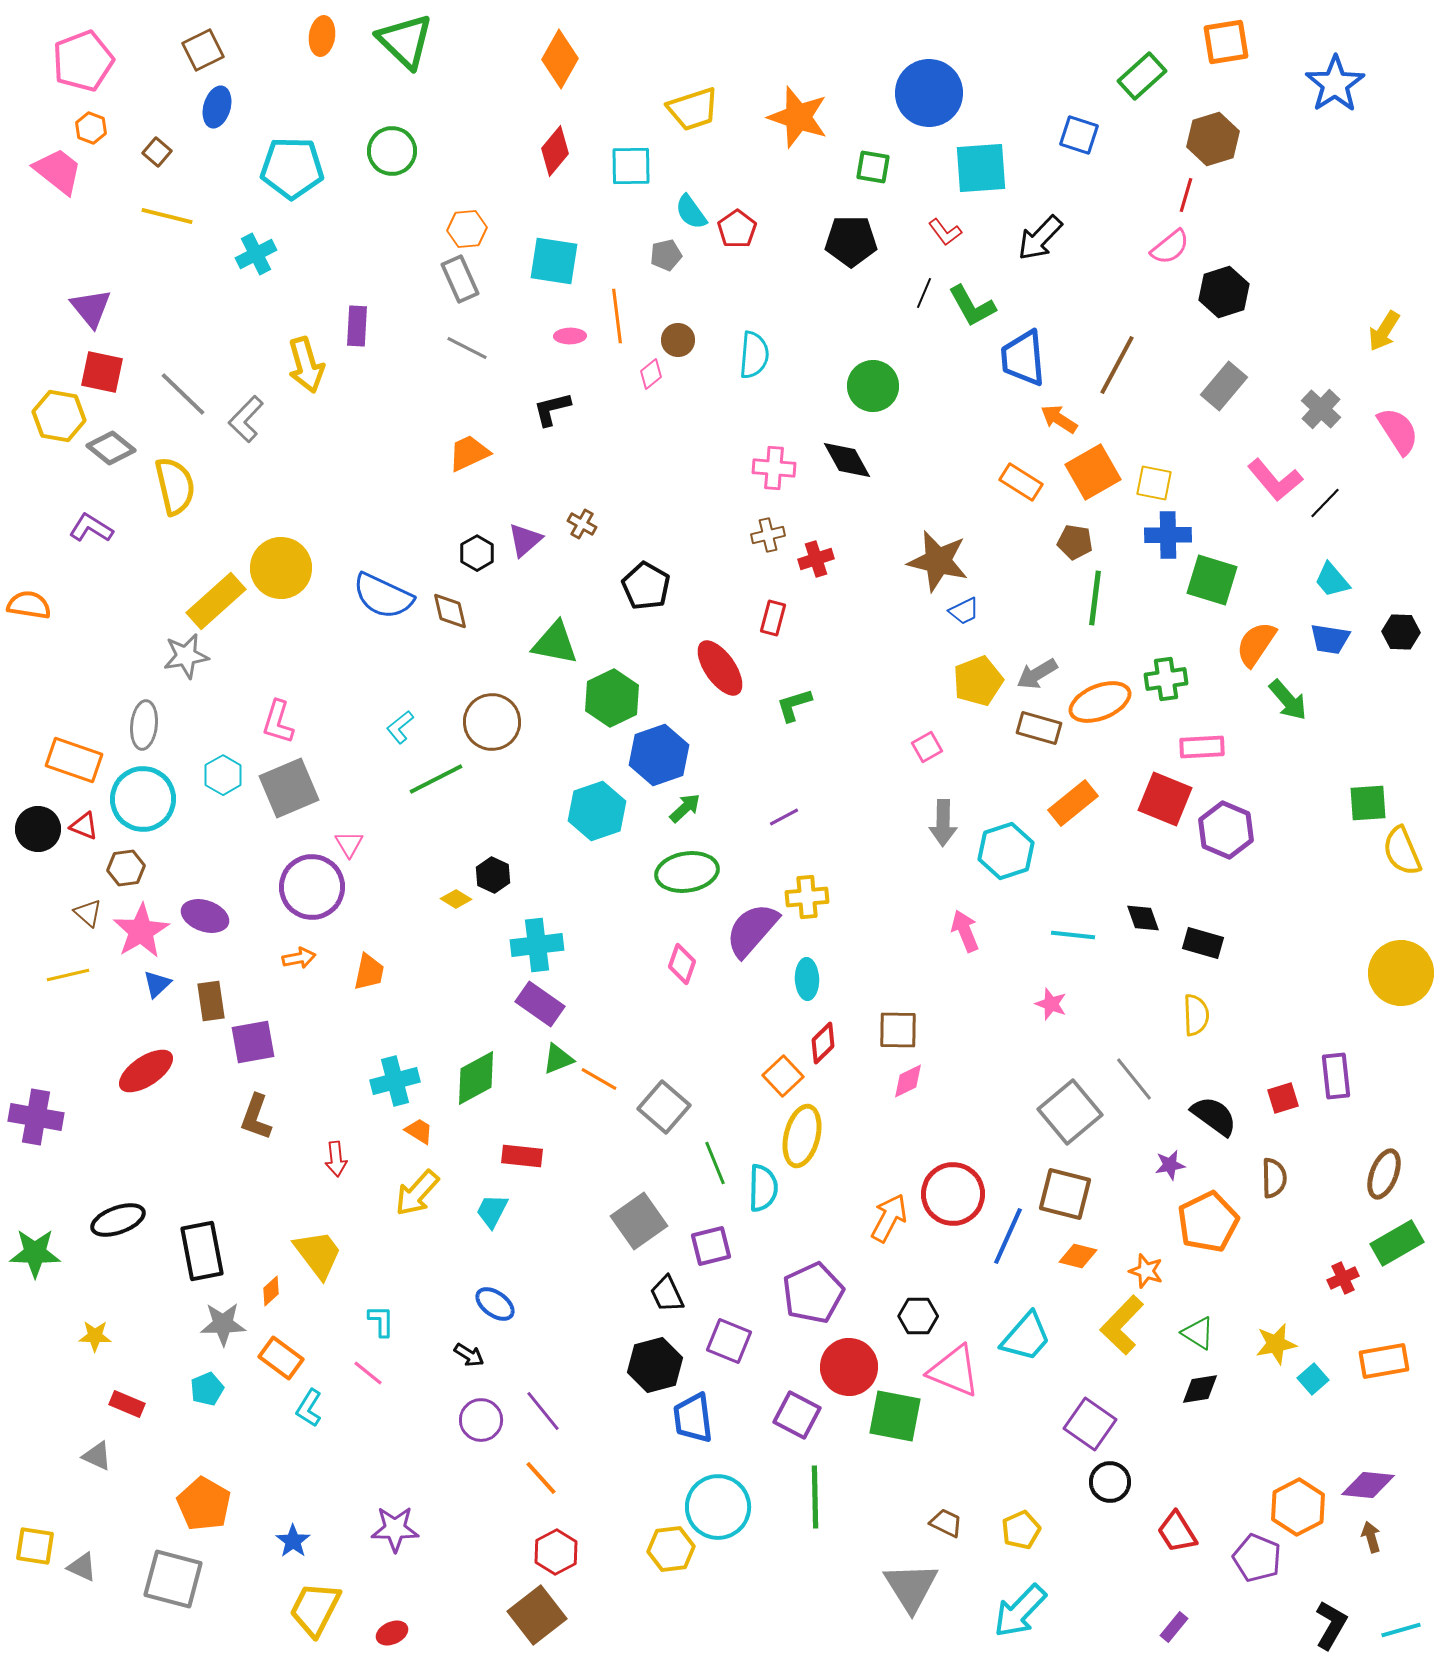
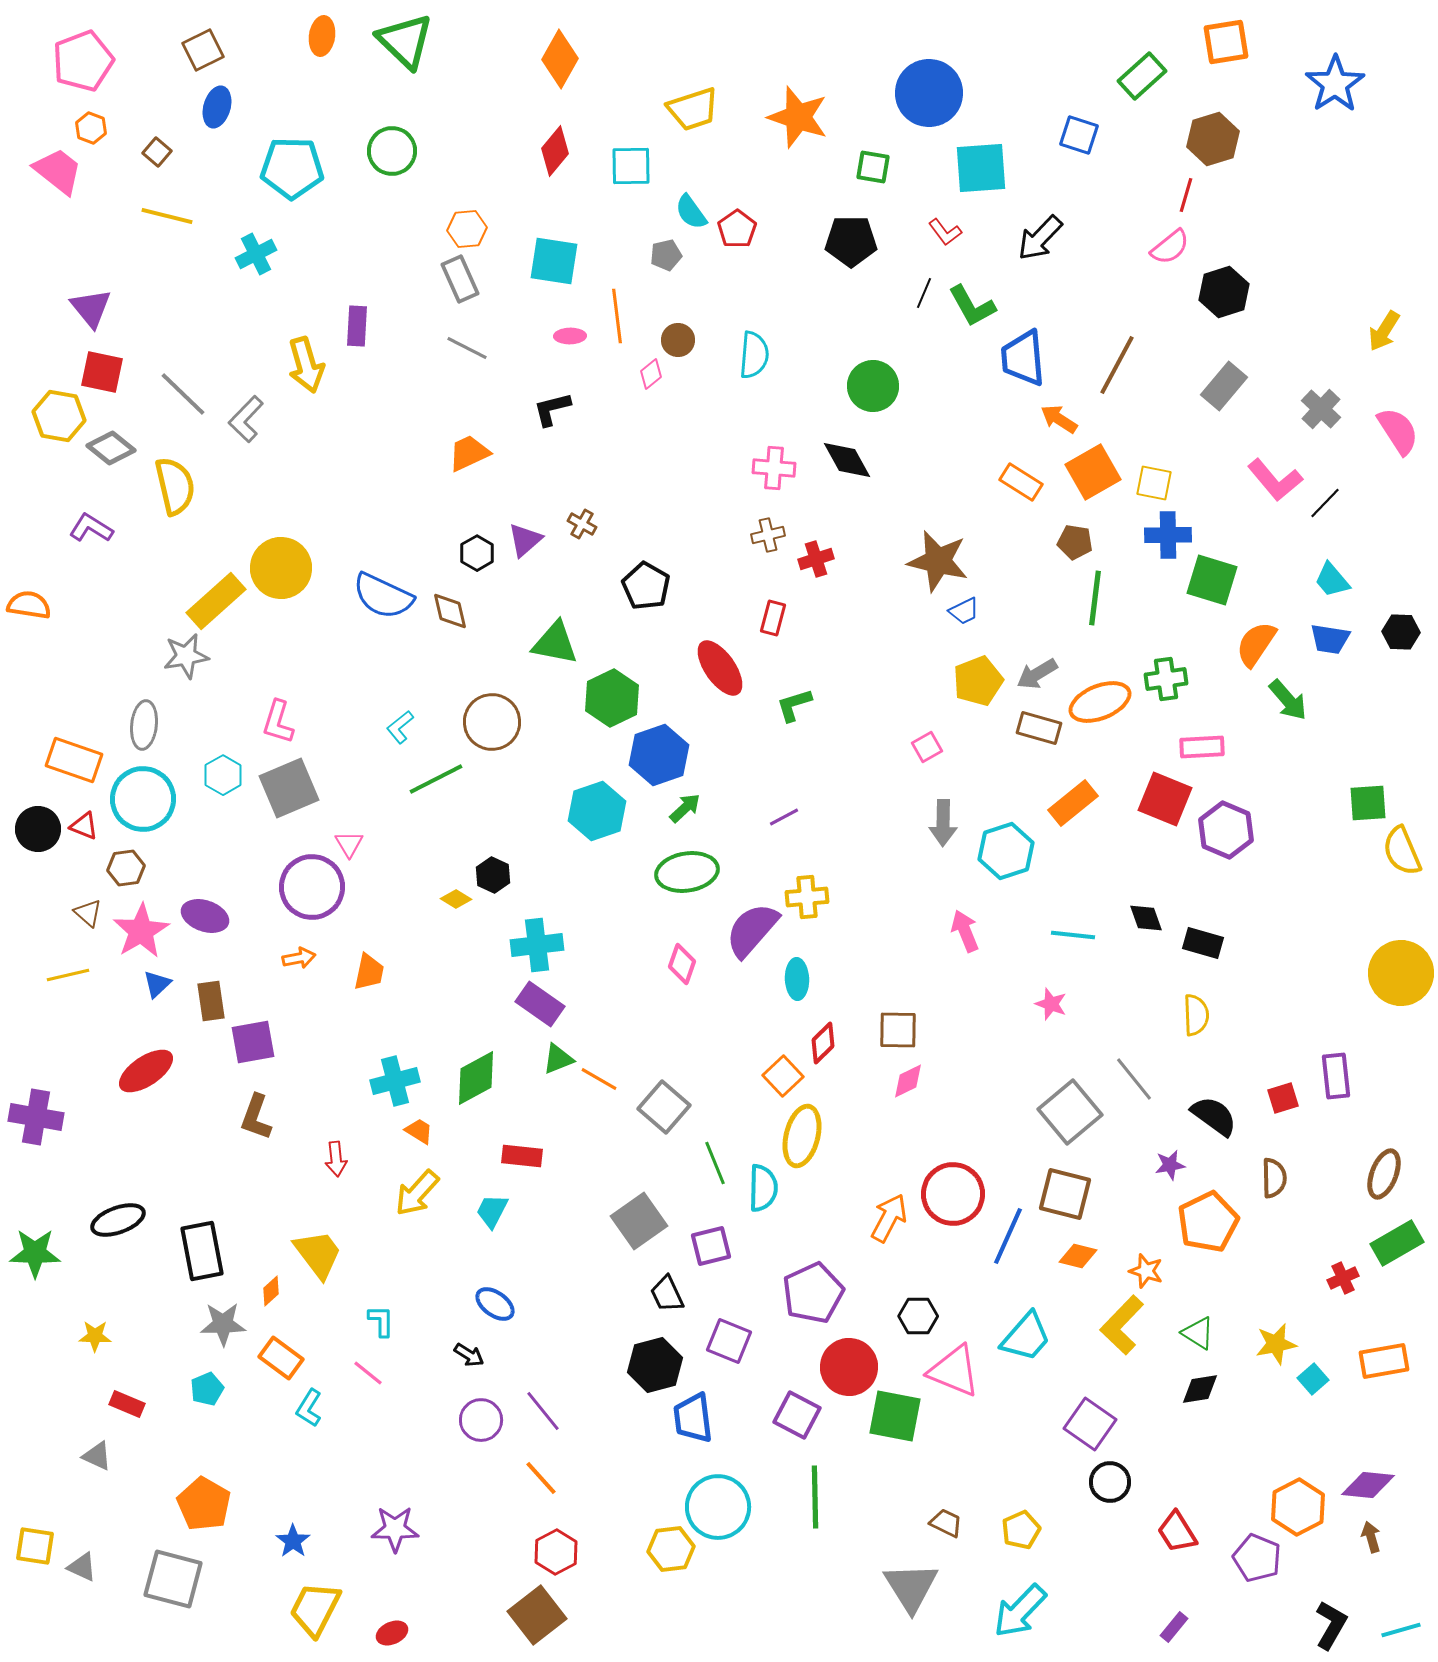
black diamond at (1143, 918): moved 3 px right
cyan ellipse at (807, 979): moved 10 px left
